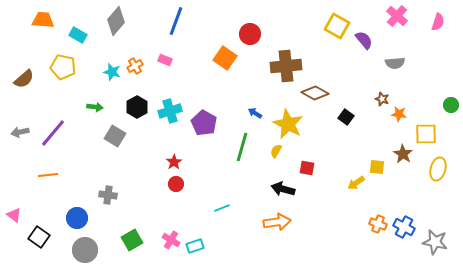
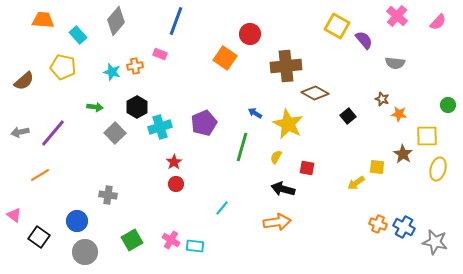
pink semicircle at (438, 22): rotated 24 degrees clockwise
cyan rectangle at (78, 35): rotated 18 degrees clockwise
pink rectangle at (165, 60): moved 5 px left, 6 px up
gray semicircle at (395, 63): rotated 12 degrees clockwise
orange cross at (135, 66): rotated 21 degrees clockwise
brown semicircle at (24, 79): moved 2 px down
green circle at (451, 105): moved 3 px left
cyan cross at (170, 111): moved 10 px left, 16 px down
black square at (346, 117): moved 2 px right, 1 px up; rotated 14 degrees clockwise
purple pentagon at (204, 123): rotated 20 degrees clockwise
yellow square at (426, 134): moved 1 px right, 2 px down
gray square at (115, 136): moved 3 px up; rotated 15 degrees clockwise
yellow semicircle at (276, 151): moved 6 px down
orange line at (48, 175): moved 8 px left; rotated 24 degrees counterclockwise
cyan line at (222, 208): rotated 28 degrees counterclockwise
blue circle at (77, 218): moved 3 px down
cyan rectangle at (195, 246): rotated 24 degrees clockwise
gray circle at (85, 250): moved 2 px down
